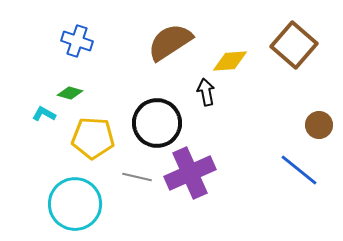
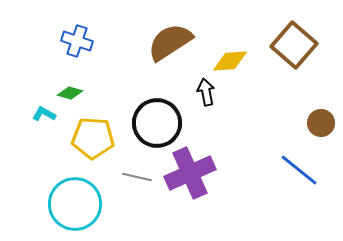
brown circle: moved 2 px right, 2 px up
